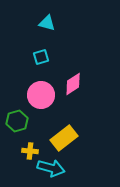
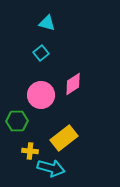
cyan square: moved 4 px up; rotated 21 degrees counterclockwise
green hexagon: rotated 15 degrees clockwise
